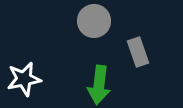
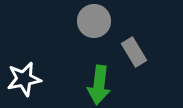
gray rectangle: moved 4 px left; rotated 12 degrees counterclockwise
